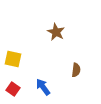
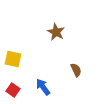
brown semicircle: rotated 32 degrees counterclockwise
red square: moved 1 px down
